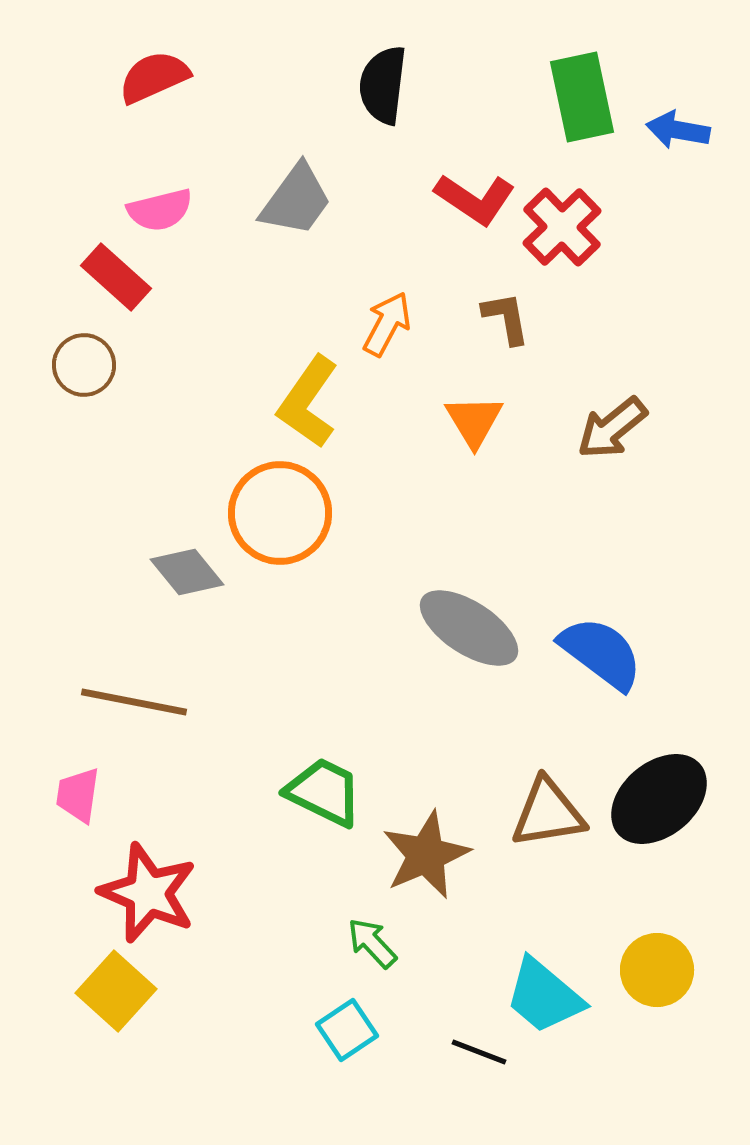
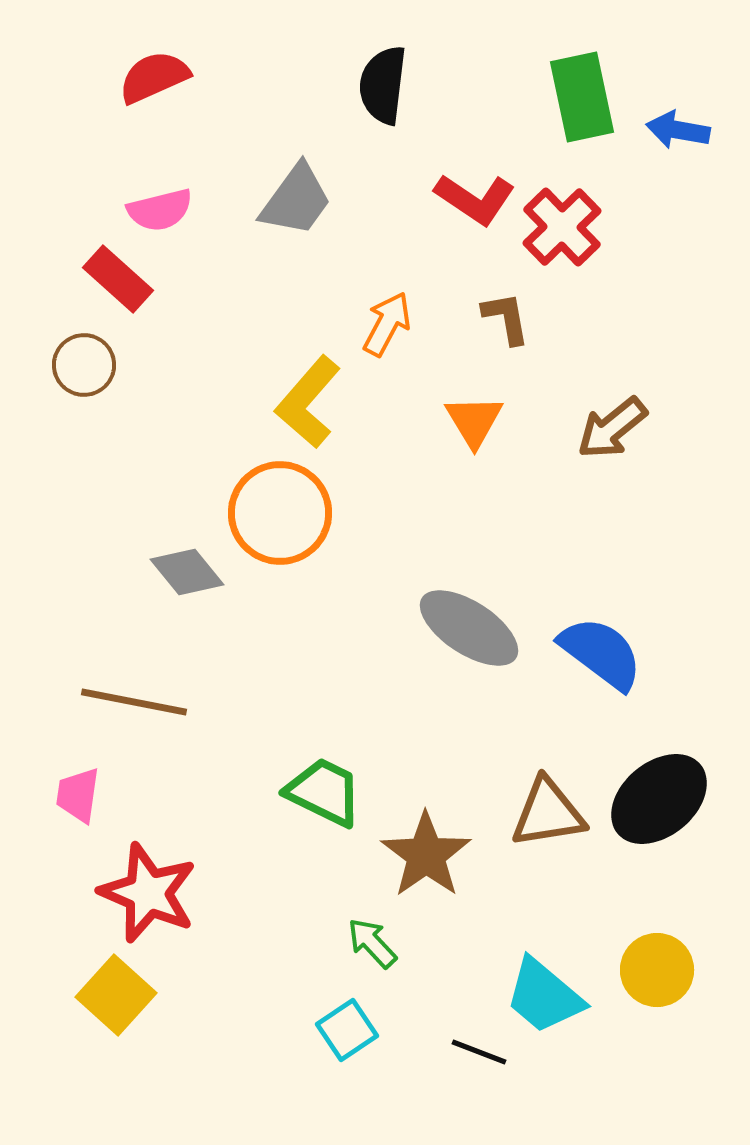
red rectangle: moved 2 px right, 2 px down
yellow L-shape: rotated 6 degrees clockwise
brown star: rotated 12 degrees counterclockwise
yellow square: moved 4 px down
